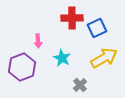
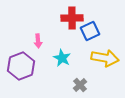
blue square: moved 7 px left, 3 px down
yellow arrow: moved 1 px right; rotated 40 degrees clockwise
purple hexagon: moved 1 px left, 1 px up
